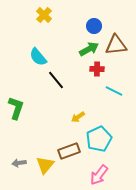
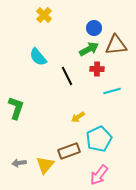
blue circle: moved 2 px down
black line: moved 11 px right, 4 px up; rotated 12 degrees clockwise
cyan line: moved 2 px left; rotated 42 degrees counterclockwise
